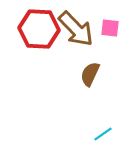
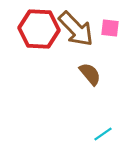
brown semicircle: rotated 115 degrees clockwise
